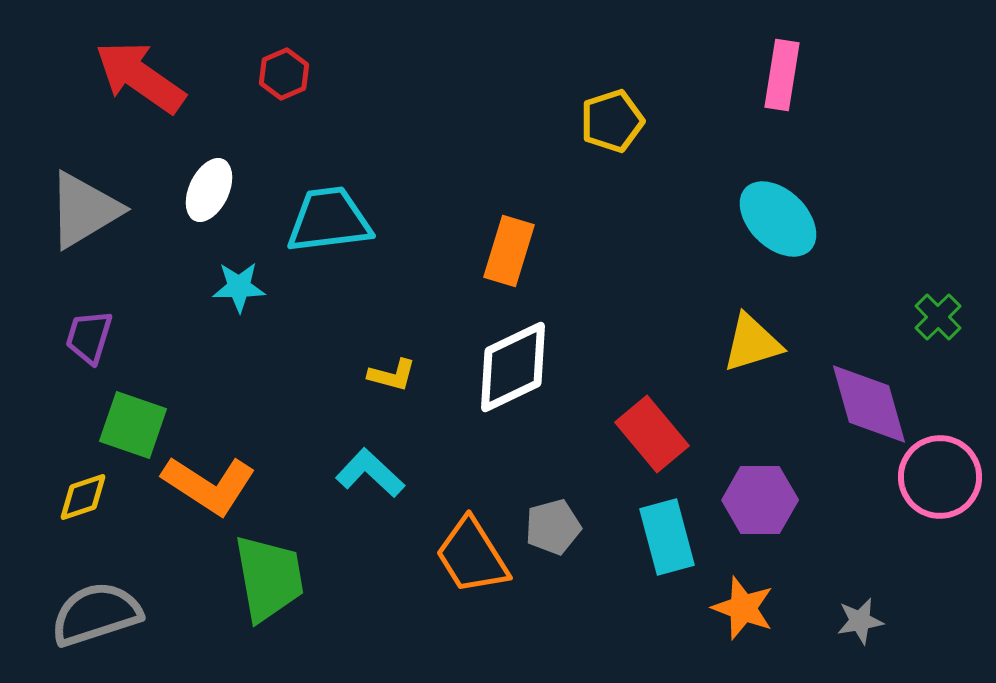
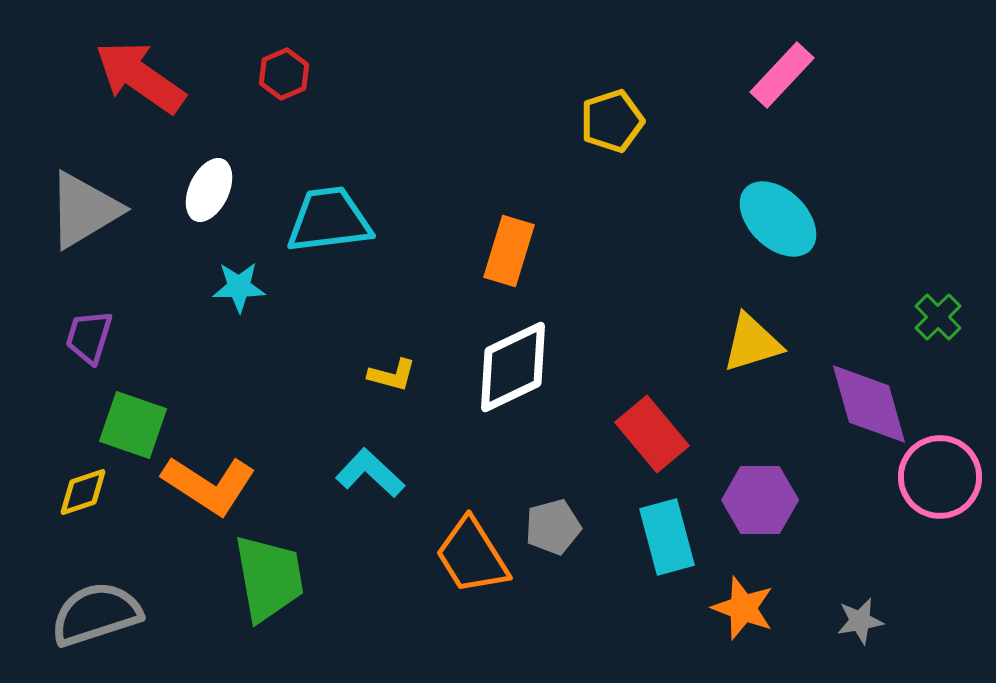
pink rectangle: rotated 34 degrees clockwise
yellow diamond: moved 5 px up
